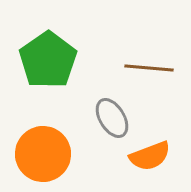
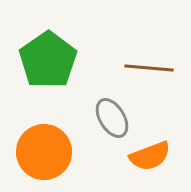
orange circle: moved 1 px right, 2 px up
